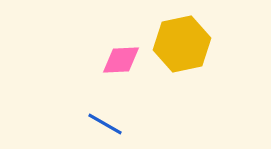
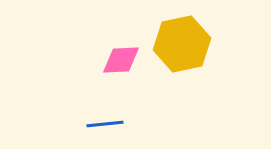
blue line: rotated 36 degrees counterclockwise
